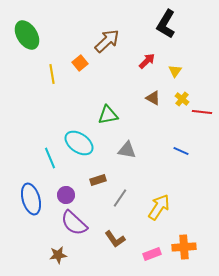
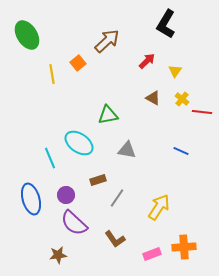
orange square: moved 2 px left
gray line: moved 3 px left
